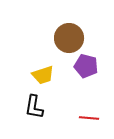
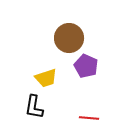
purple pentagon: rotated 10 degrees clockwise
yellow trapezoid: moved 3 px right, 3 px down
